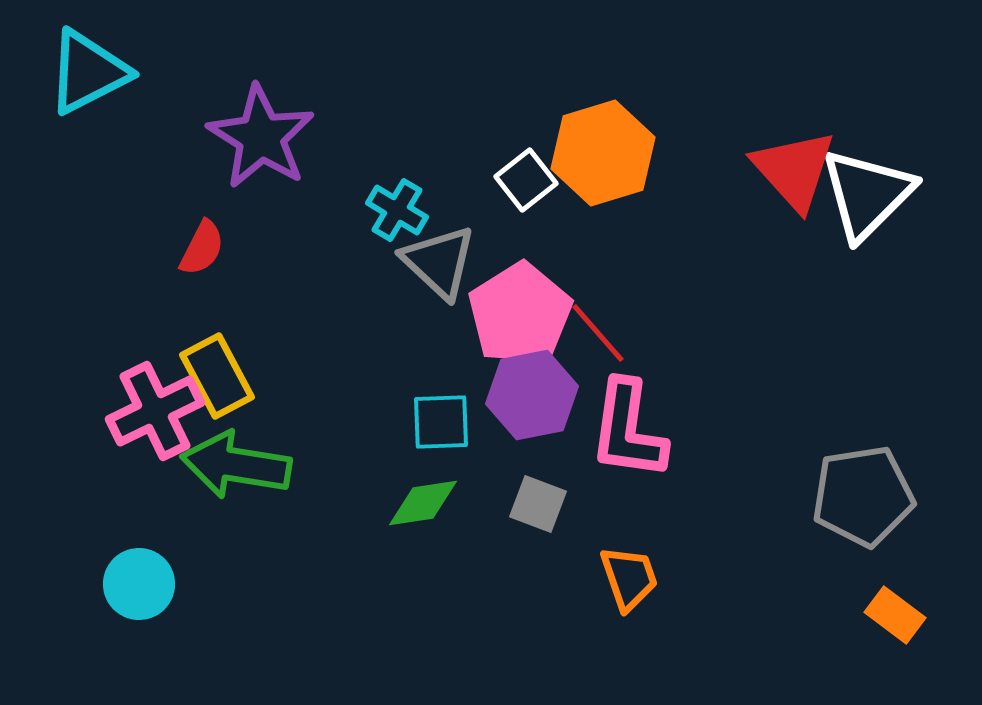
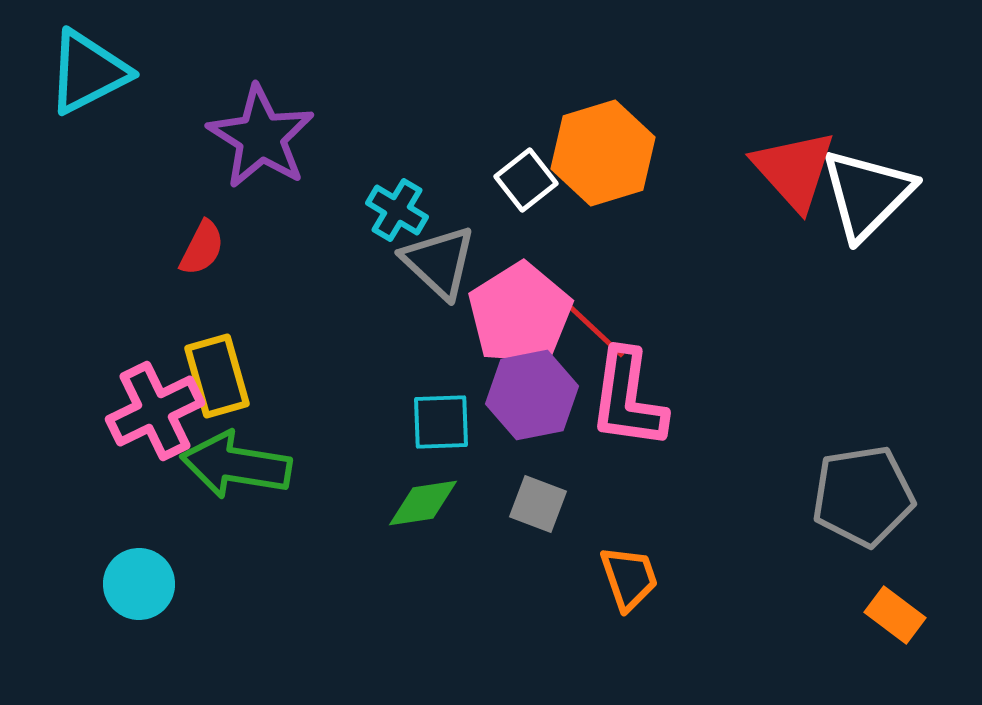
red line: moved 2 px left, 2 px up; rotated 6 degrees counterclockwise
yellow rectangle: rotated 12 degrees clockwise
pink L-shape: moved 31 px up
